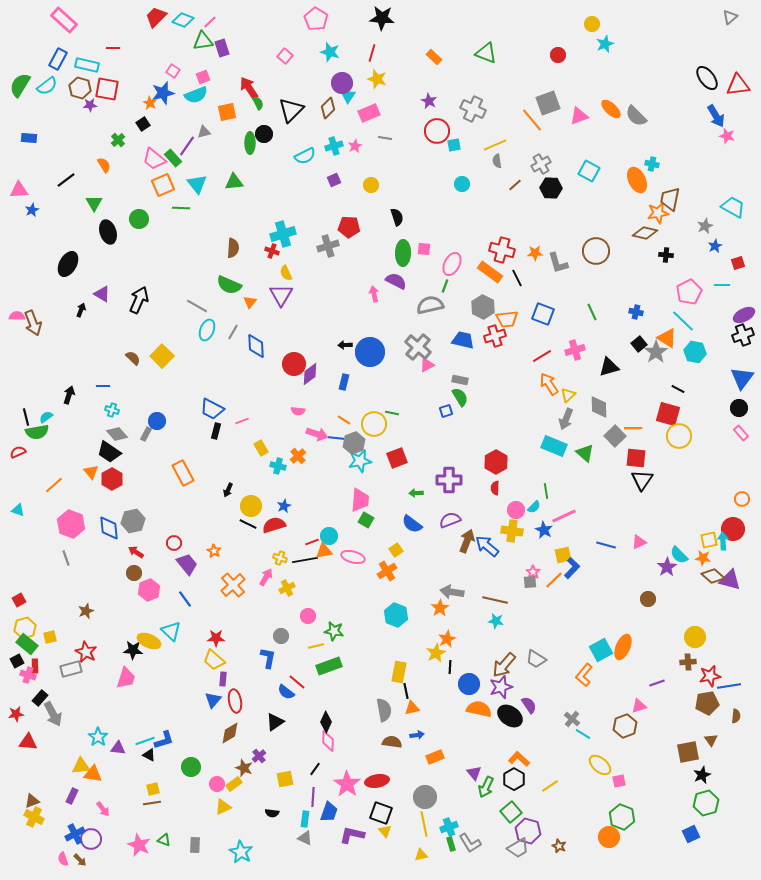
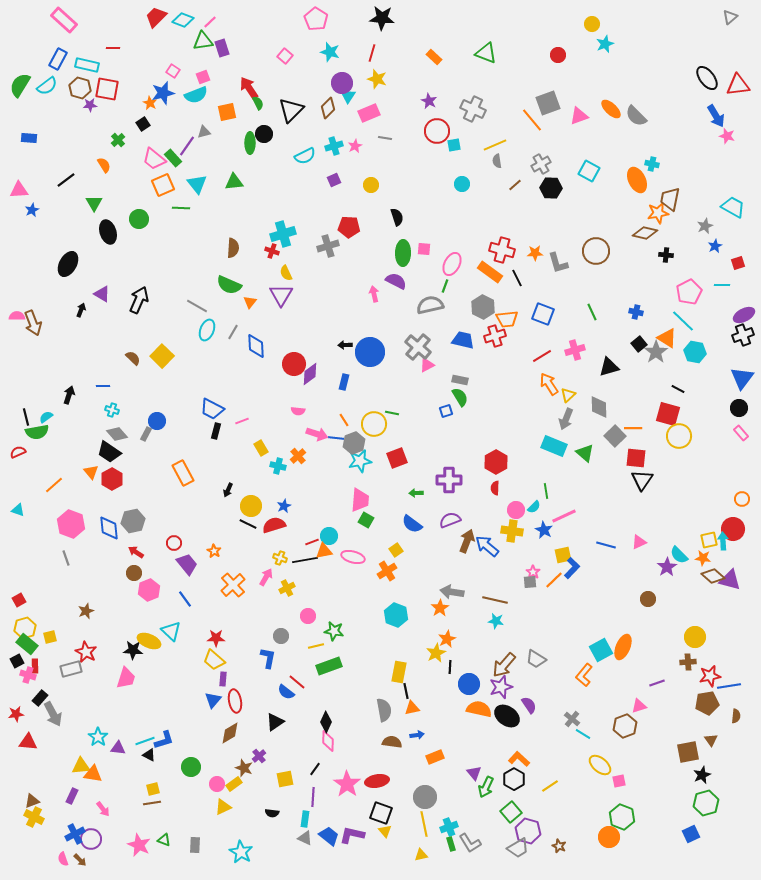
orange line at (344, 420): rotated 24 degrees clockwise
black ellipse at (510, 716): moved 3 px left
blue trapezoid at (329, 812): moved 24 px down; rotated 70 degrees counterclockwise
